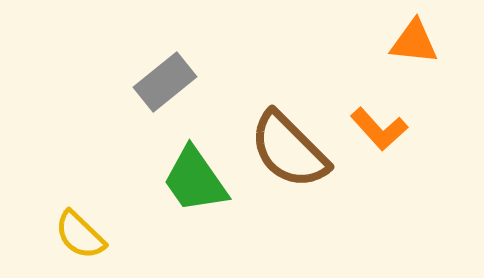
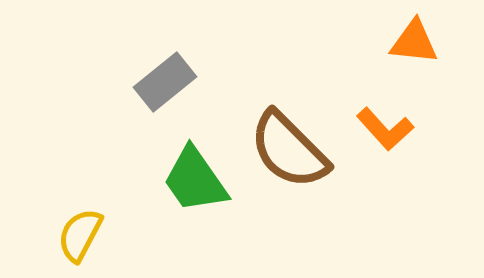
orange L-shape: moved 6 px right
yellow semicircle: rotated 74 degrees clockwise
